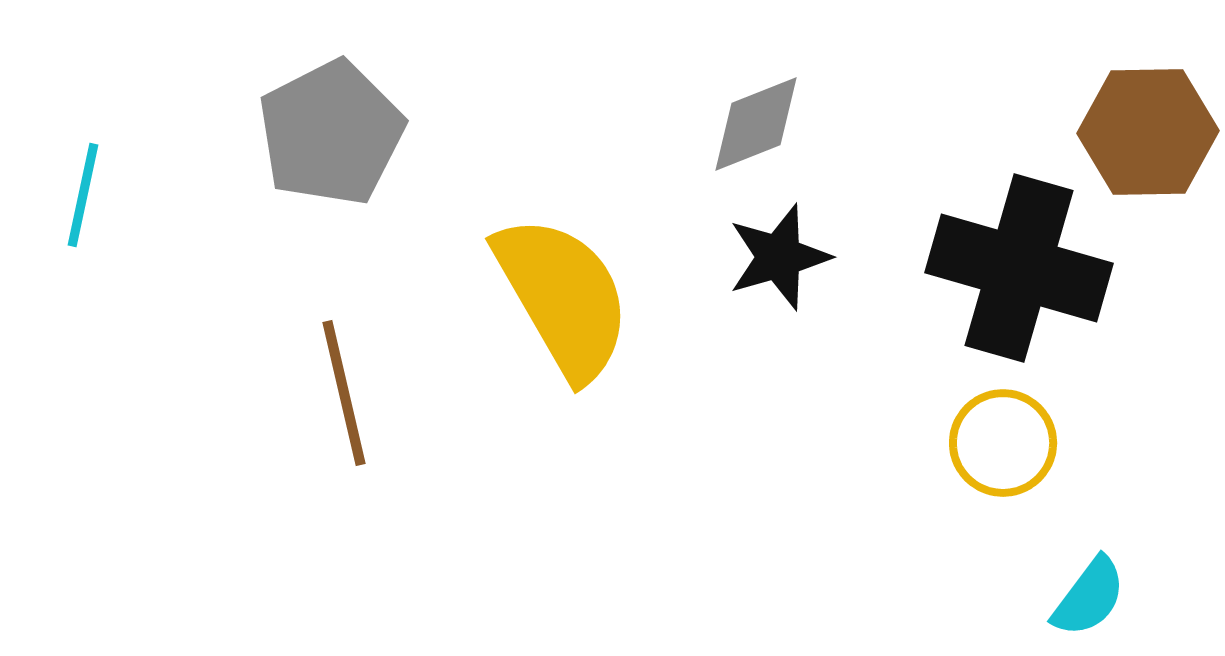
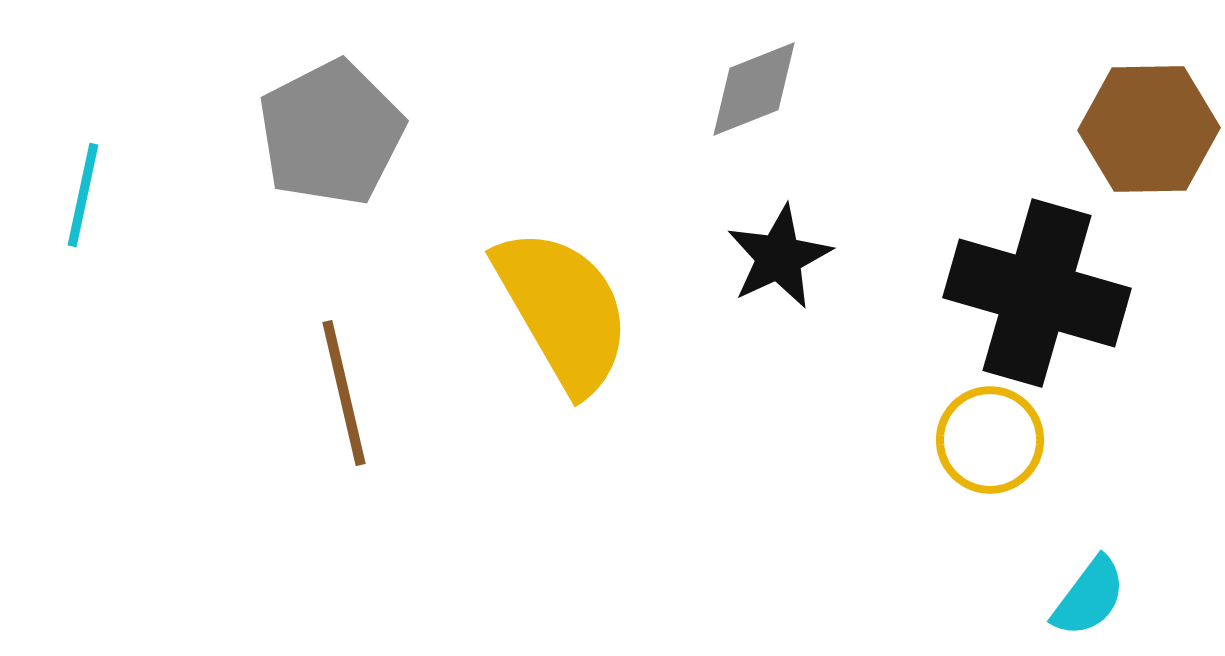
gray diamond: moved 2 px left, 35 px up
brown hexagon: moved 1 px right, 3 px up
black star: rotated 9 degrees counterclockwise
black cross: moved 18 px right, 25 px down
yellow semicircle: moved 13 px down
yellow circle: moved 13 px left, 3 px up
